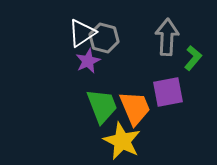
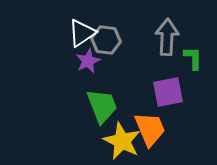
gray hexagon: moved 2 px right, 2 px down; rotated 8 degrees counterclockwise
green L-shape: rotated 40 degrees counterclockwise
orange trapezoid: moved 15 px right, 21 px down
